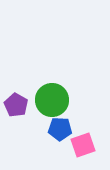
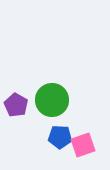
blue pentagon: moved 8 px down
